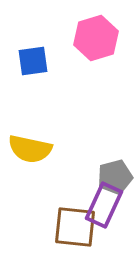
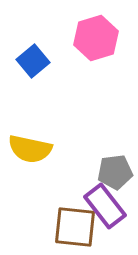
blue square: rotated 32 degrees counterclockwise
gray pentagon: moved 5 px up; rotated 8 degrees clockwise
purple rectangle: moved 1 px right, 1 px down; rotated 63 degrees counterclockwise
